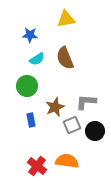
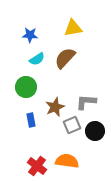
yellow triangle: moved 7 px right, 9 px down
brown semicircle: rotated 65 degrees clockwise
green circle: moved 1 px left, 1 px down
